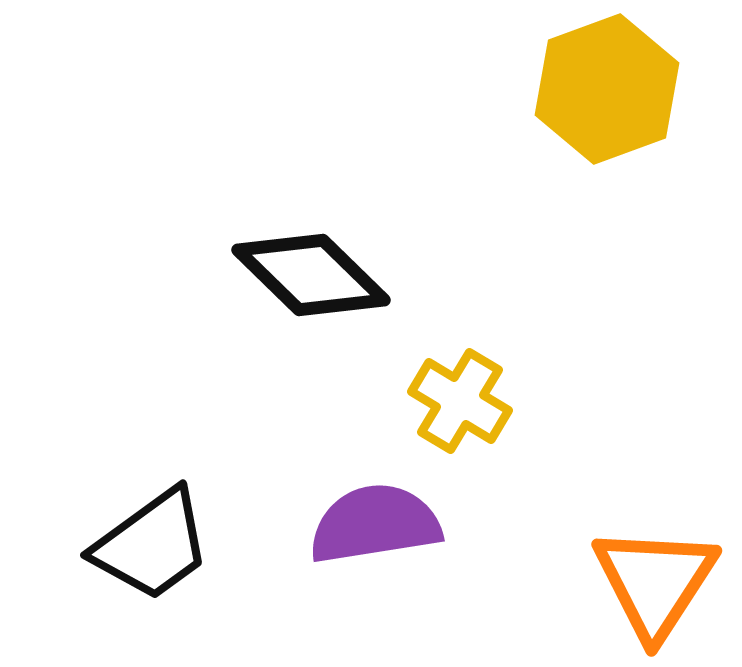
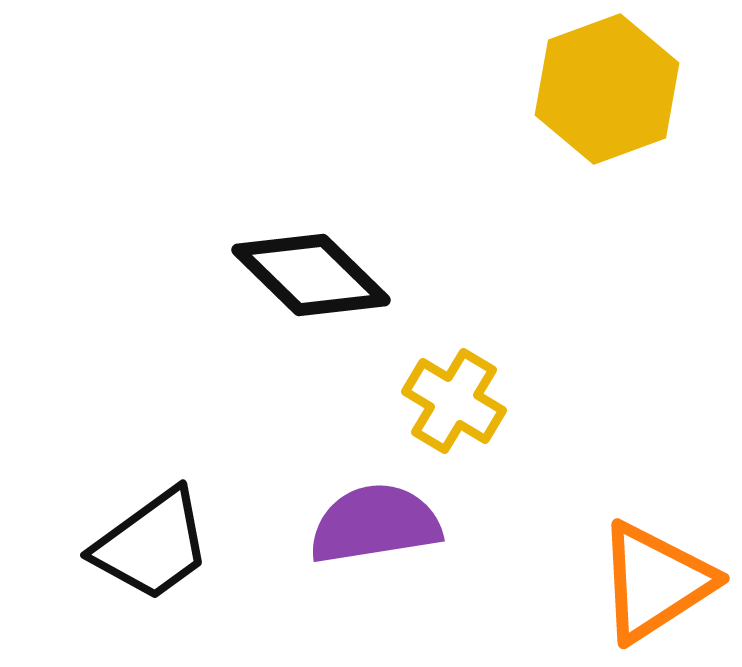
yellow cross: moved 6 px left
orange triangle: rotated 24 degrees clockwise
